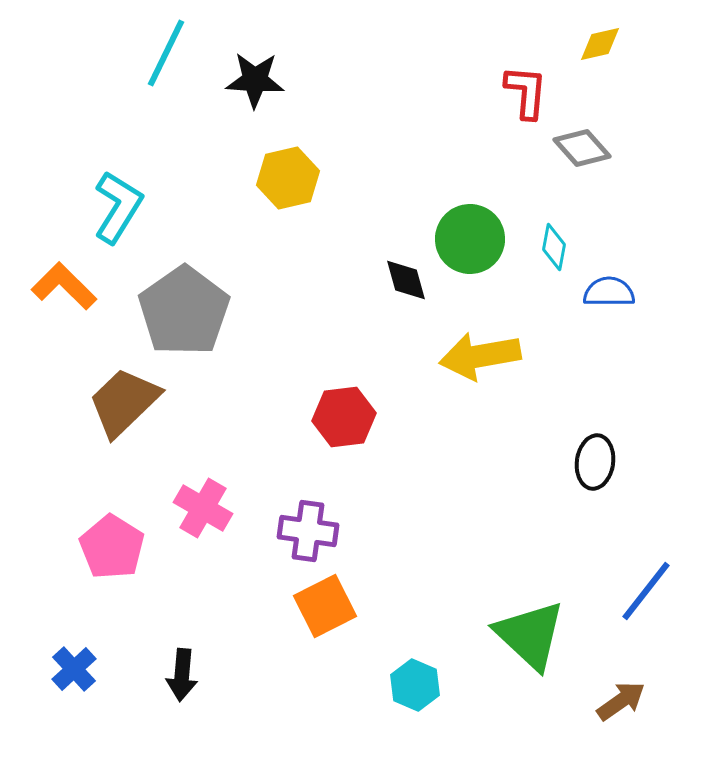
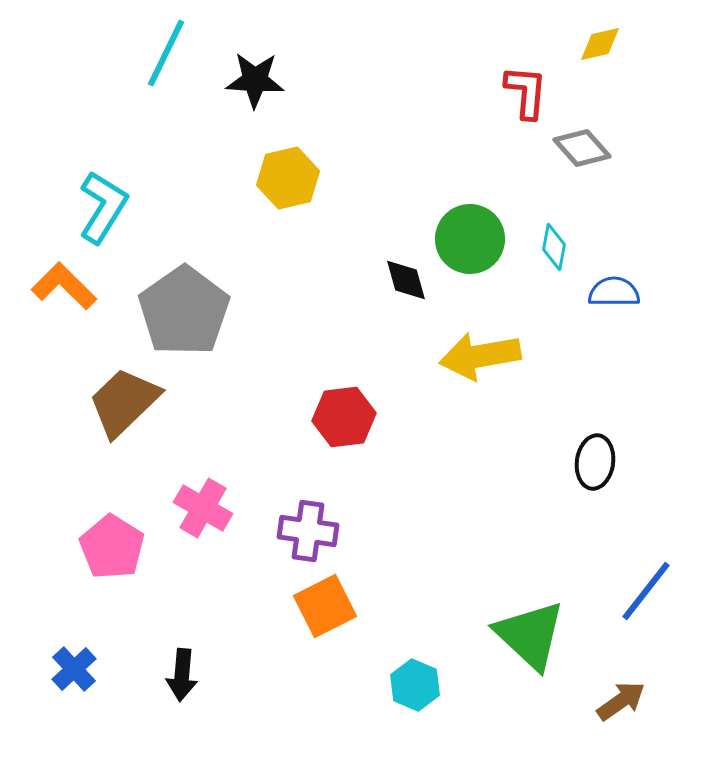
cyan L-shape: moved 15 px left
blue semicircle: moved 5 px right
